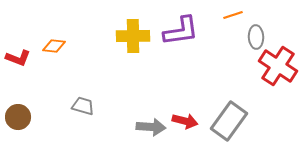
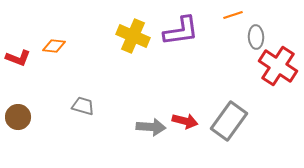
yellow cross: rotated 24 degrees clockwise
